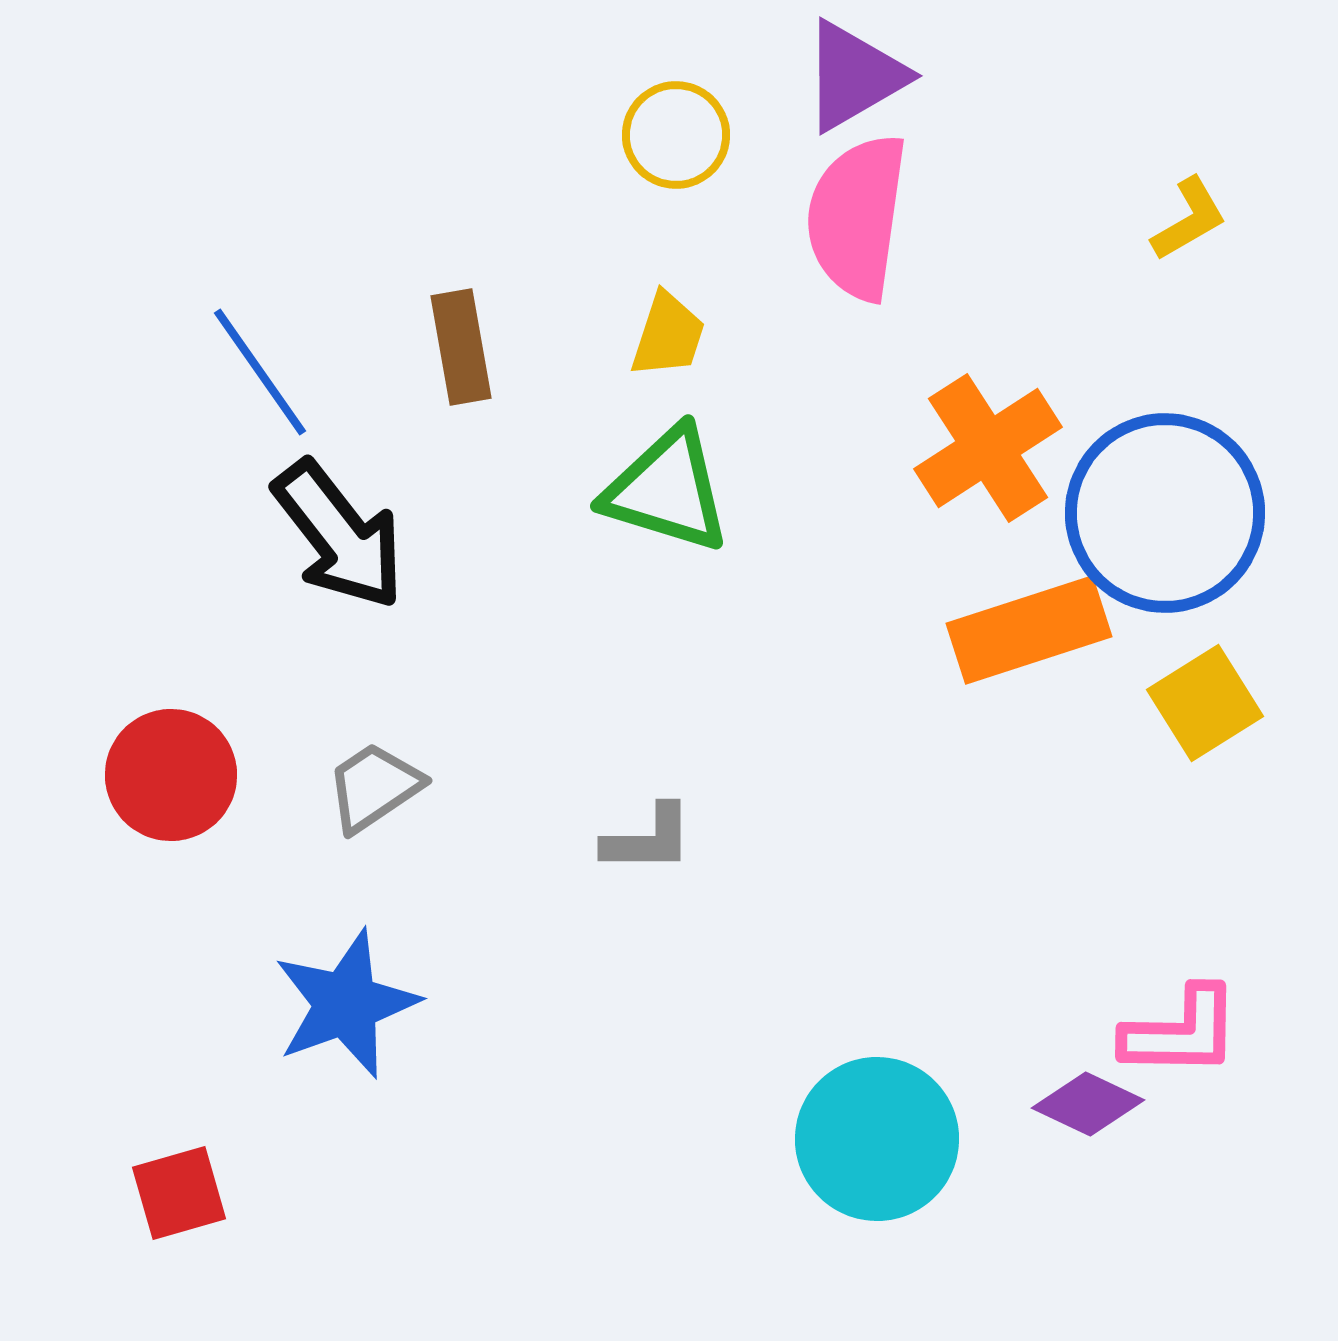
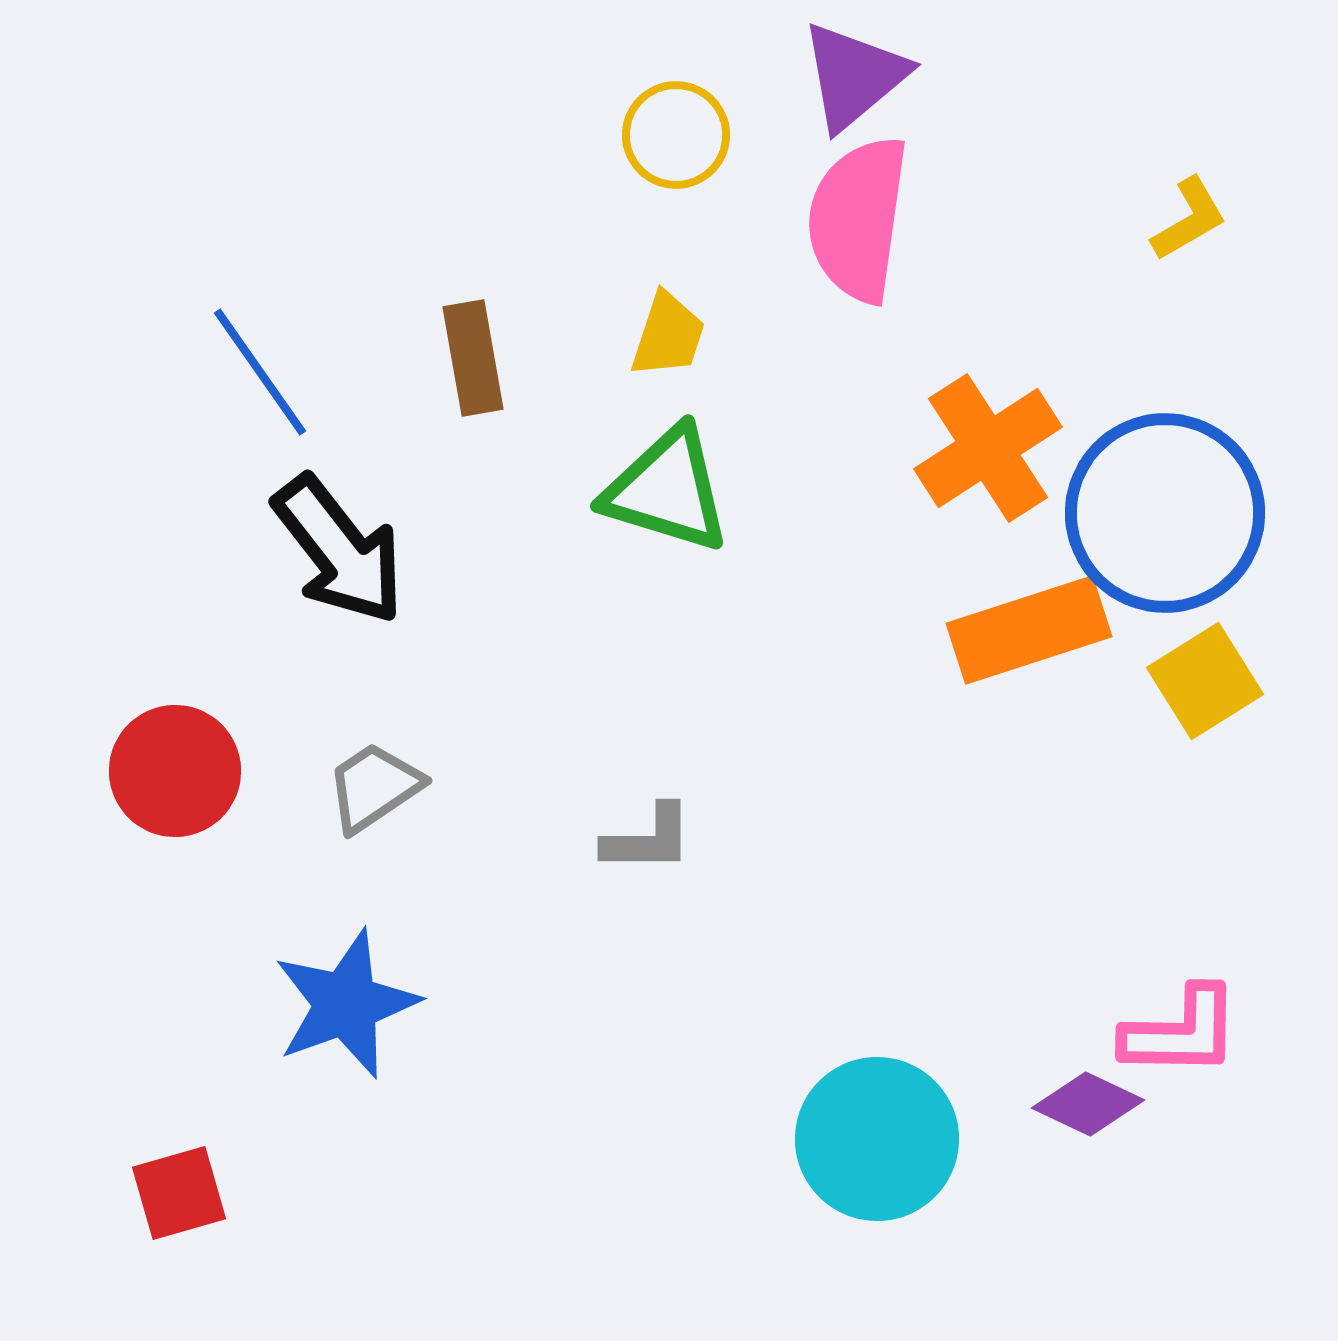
purple triangle: rotated 10 degrees counterclockwise
pink semicircle: moved 1 px right, 2 px down
brown rectangle: moved 12 px right, 11 px down
black arrow: moved 15 px down
yellow square: moved 22 px up
red circle: moved 4 px right, 4 px up
